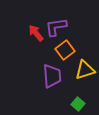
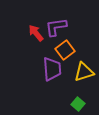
yellow triangle: moved 1 px left, 2 px down
purple trapezoid: moved 7 px up
